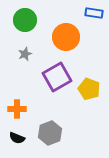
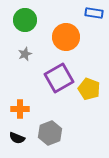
purple square: moved 2 px right, 1 px down
orange cross: moved 3 px right
